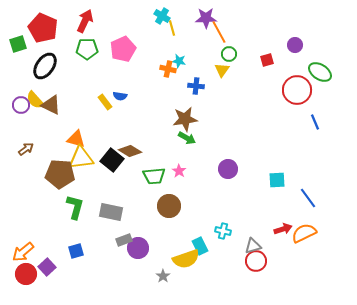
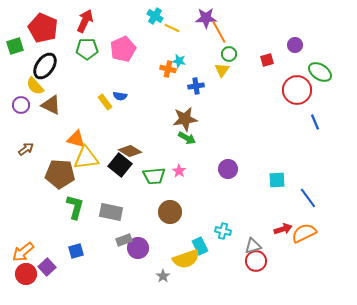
cyan cross at (162, 16): moved 7 px left
yellow line at (172, 28): rotated 49 degrees counterclockwise
green square at (18, 44): moved 3 px left, 2 px down
blue cross at (196, 86): rotated 14 degrees counterclockwise
yellow semicircle at (35, 100): moved 14 px up
yellow triangle at (81, 158): moved 5 px right
black square at (112, 160): moved 8 px right, 5 px down
brown circle at (169, 206): moved 1 px right, 6 px down
